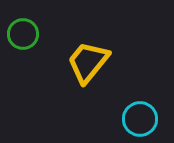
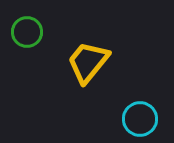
green circle: moved 4 px right, 2 px up
